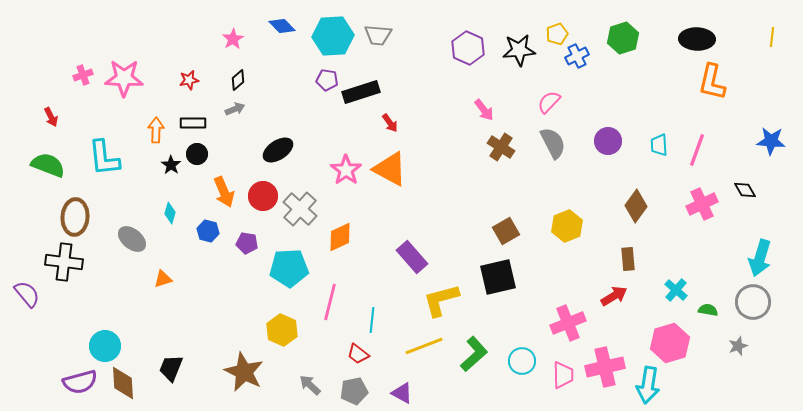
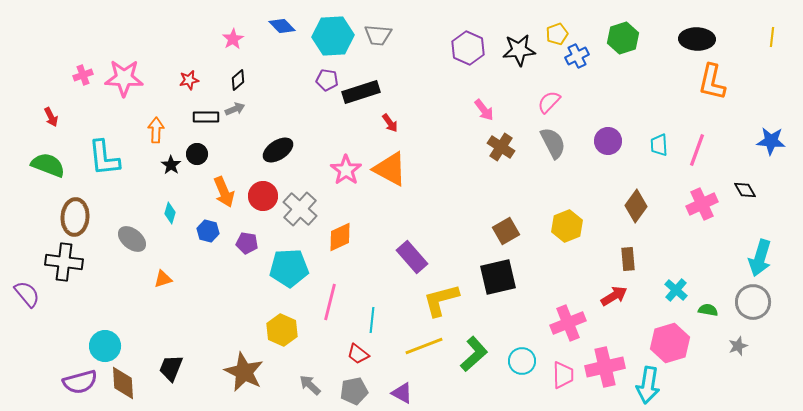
black rectangle at (193, 123): moved 13 px right, 6 px up
